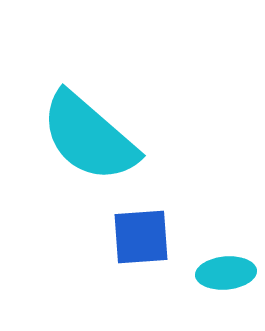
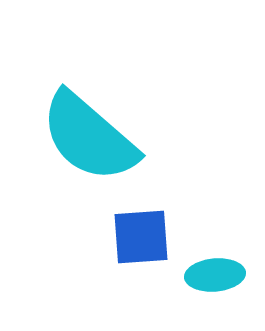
cyan ellipse: moved 11 px left, 2 px down
